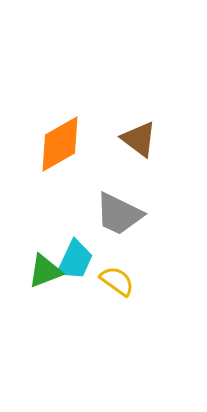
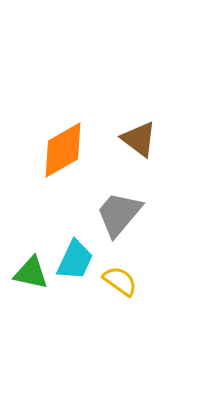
orange diamond: moved 3 px right, 6 px down
gray trapezoid: rotated 104 degrees clockwise
green triangle: moved 14 px left, 2 px down; rotated 33 degrees clockwise
yellow semicircle: moved 3 px right
